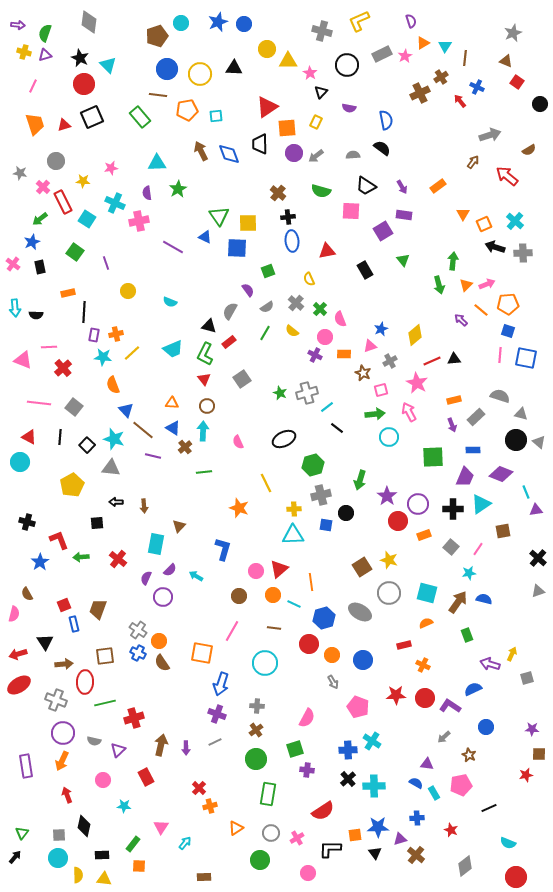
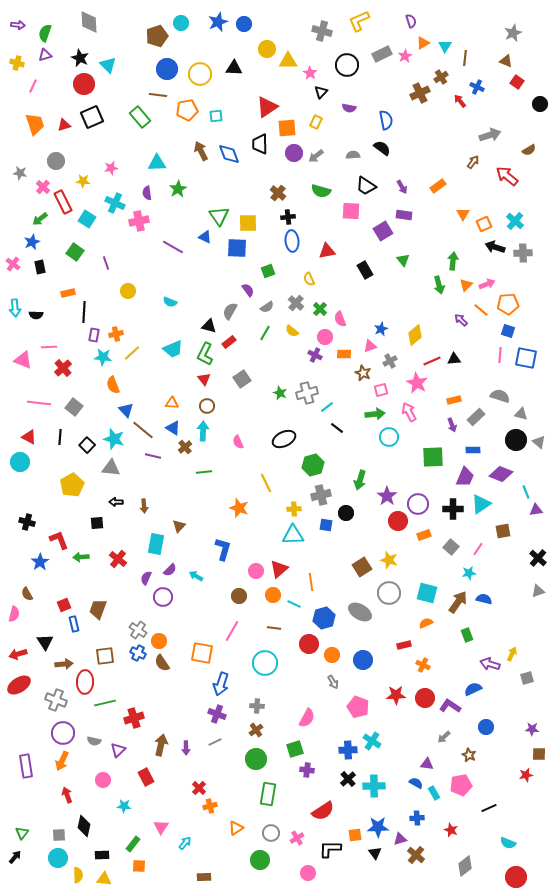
gray diamond at (89, 22): rotated 10 degrees counterclockwise
yellow cross at (24, 52): moved 7 px left, 11 px down
